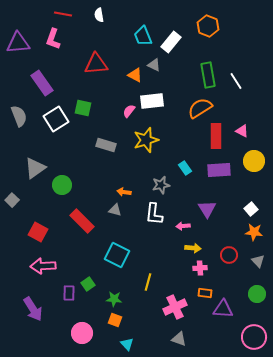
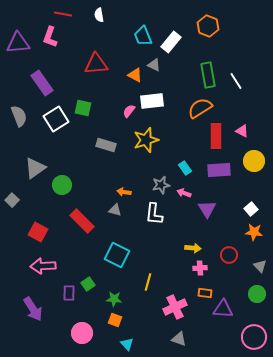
pink L-shape at (53, 39): moved 3 px left, 2 px up
pink arrow at (183, 226): moved 1 px right, 33 px up; rotated 24 degrees clockwise
gray triangle at (258, 261): moved 2 px right, 5 px down
